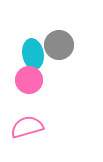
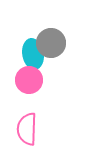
gray circle: moved 8 px left, 2 px up
pink semicircle: moved 2 px down; rotated 72 degrees counterclockwise
